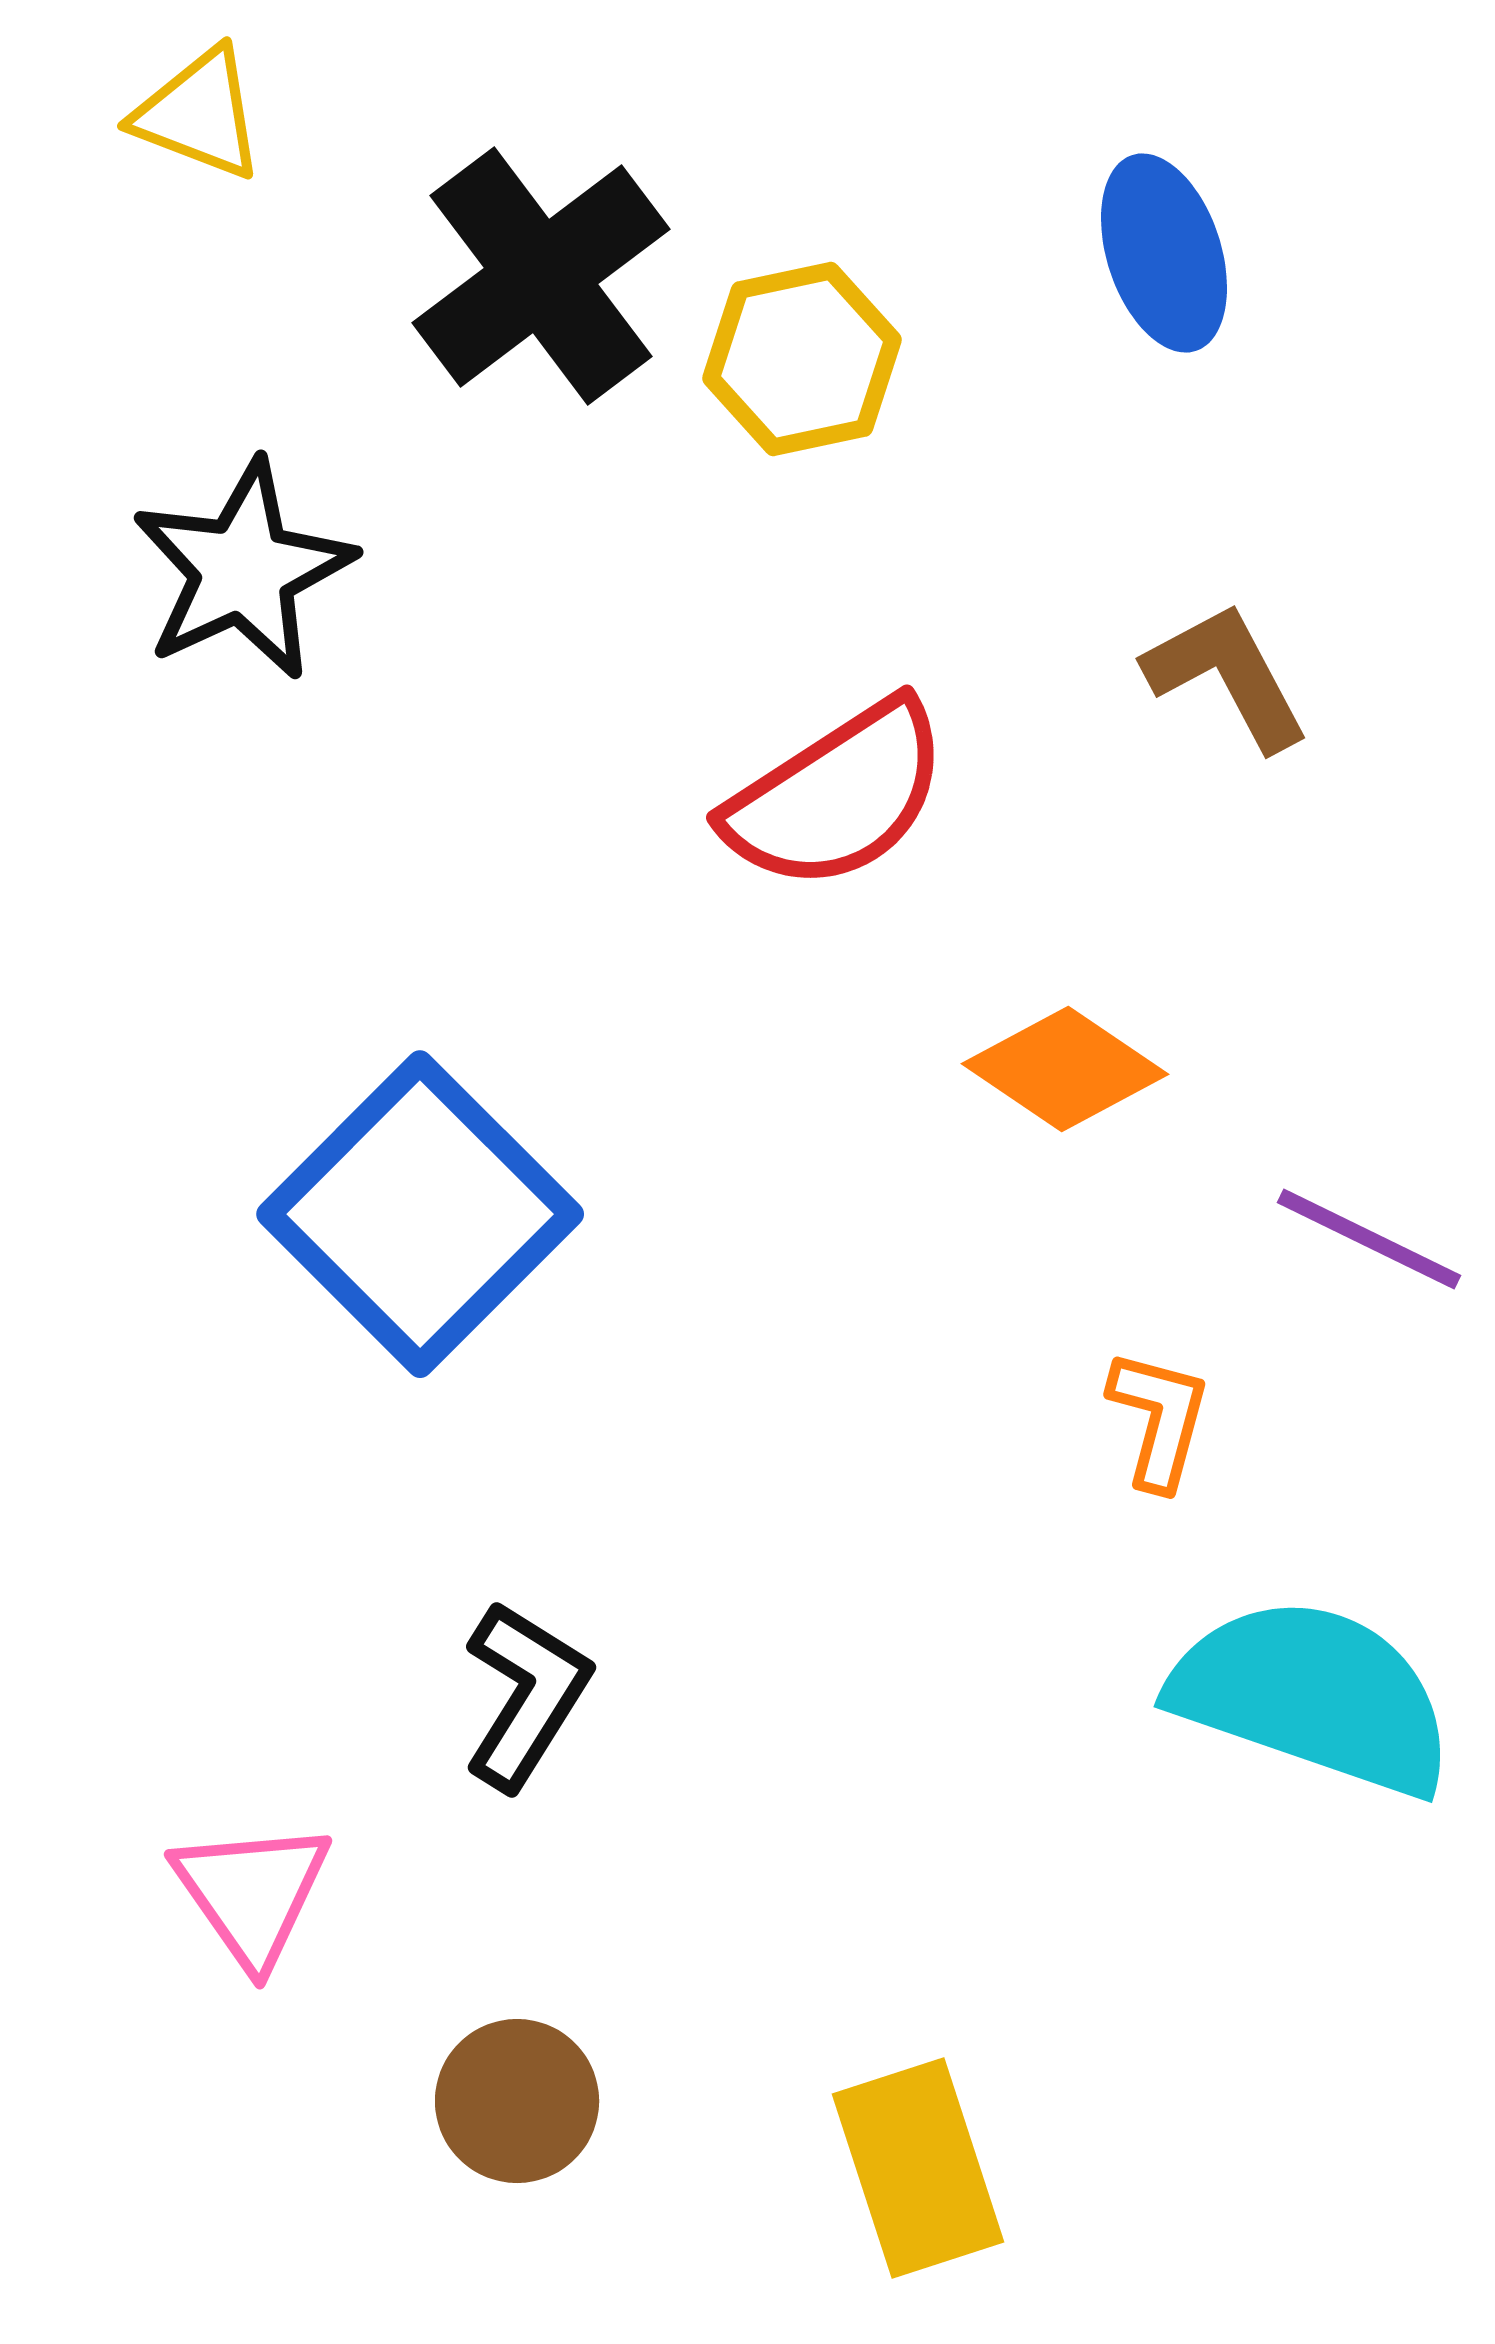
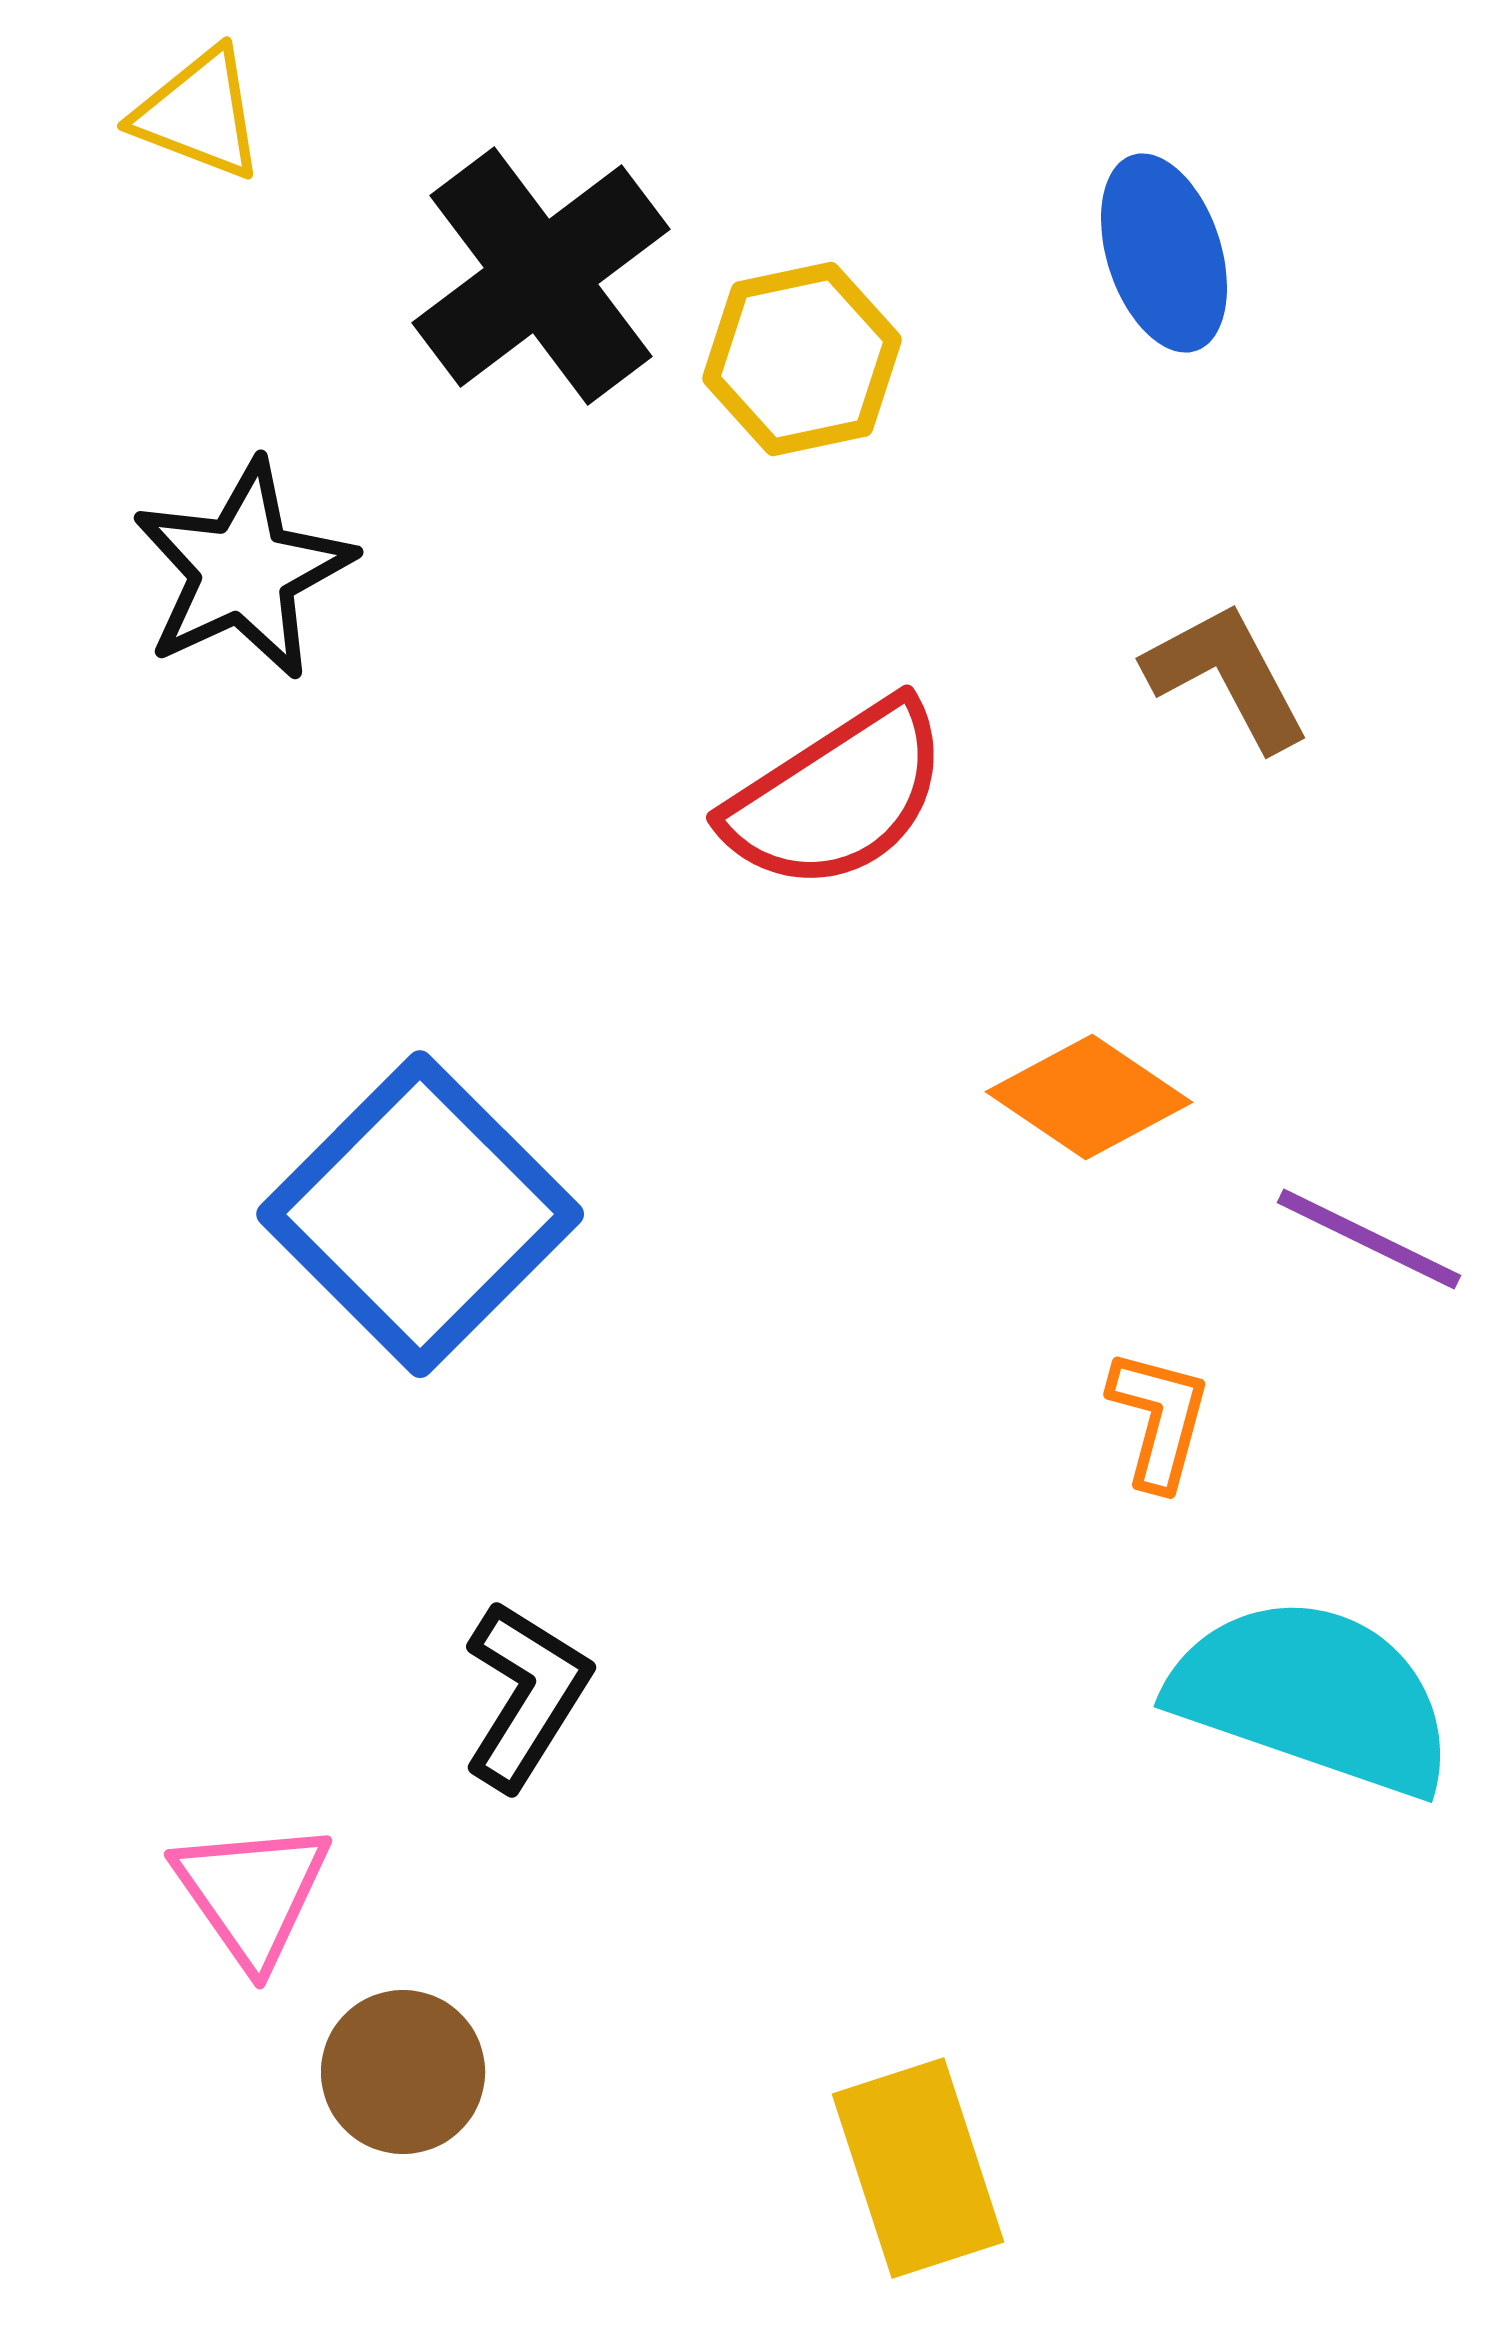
orange diamond: moved 24 px right, 28 px down
brown circle: moved 114 px left, 29 px up
